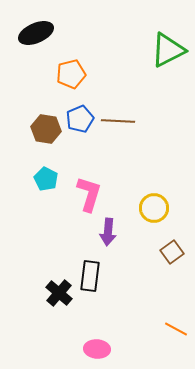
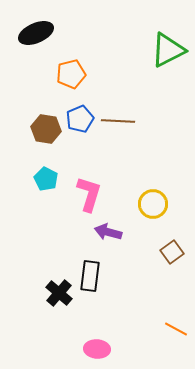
yellow circle: moved 1 px left, 4 px up
purple arrow: rotated 100 degrees clockwise
